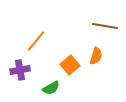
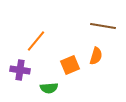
brown line: moved 2 px left
orange square: rotated 18 degrees clockwise
purple cross: rotated 18 degrees clockwise
green semicircle: moved 2 px left; rotated 24 degrees clockwise
